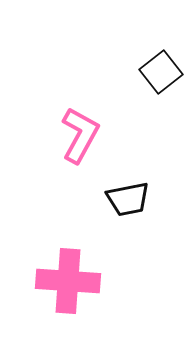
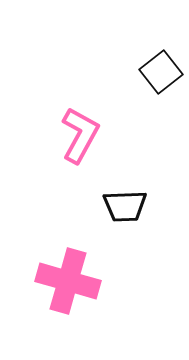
black trapezoid: moved 3 px left, 7 px down; rotated 9 degrees clockwise
pink cross: rotated 12 degrees clockwise
